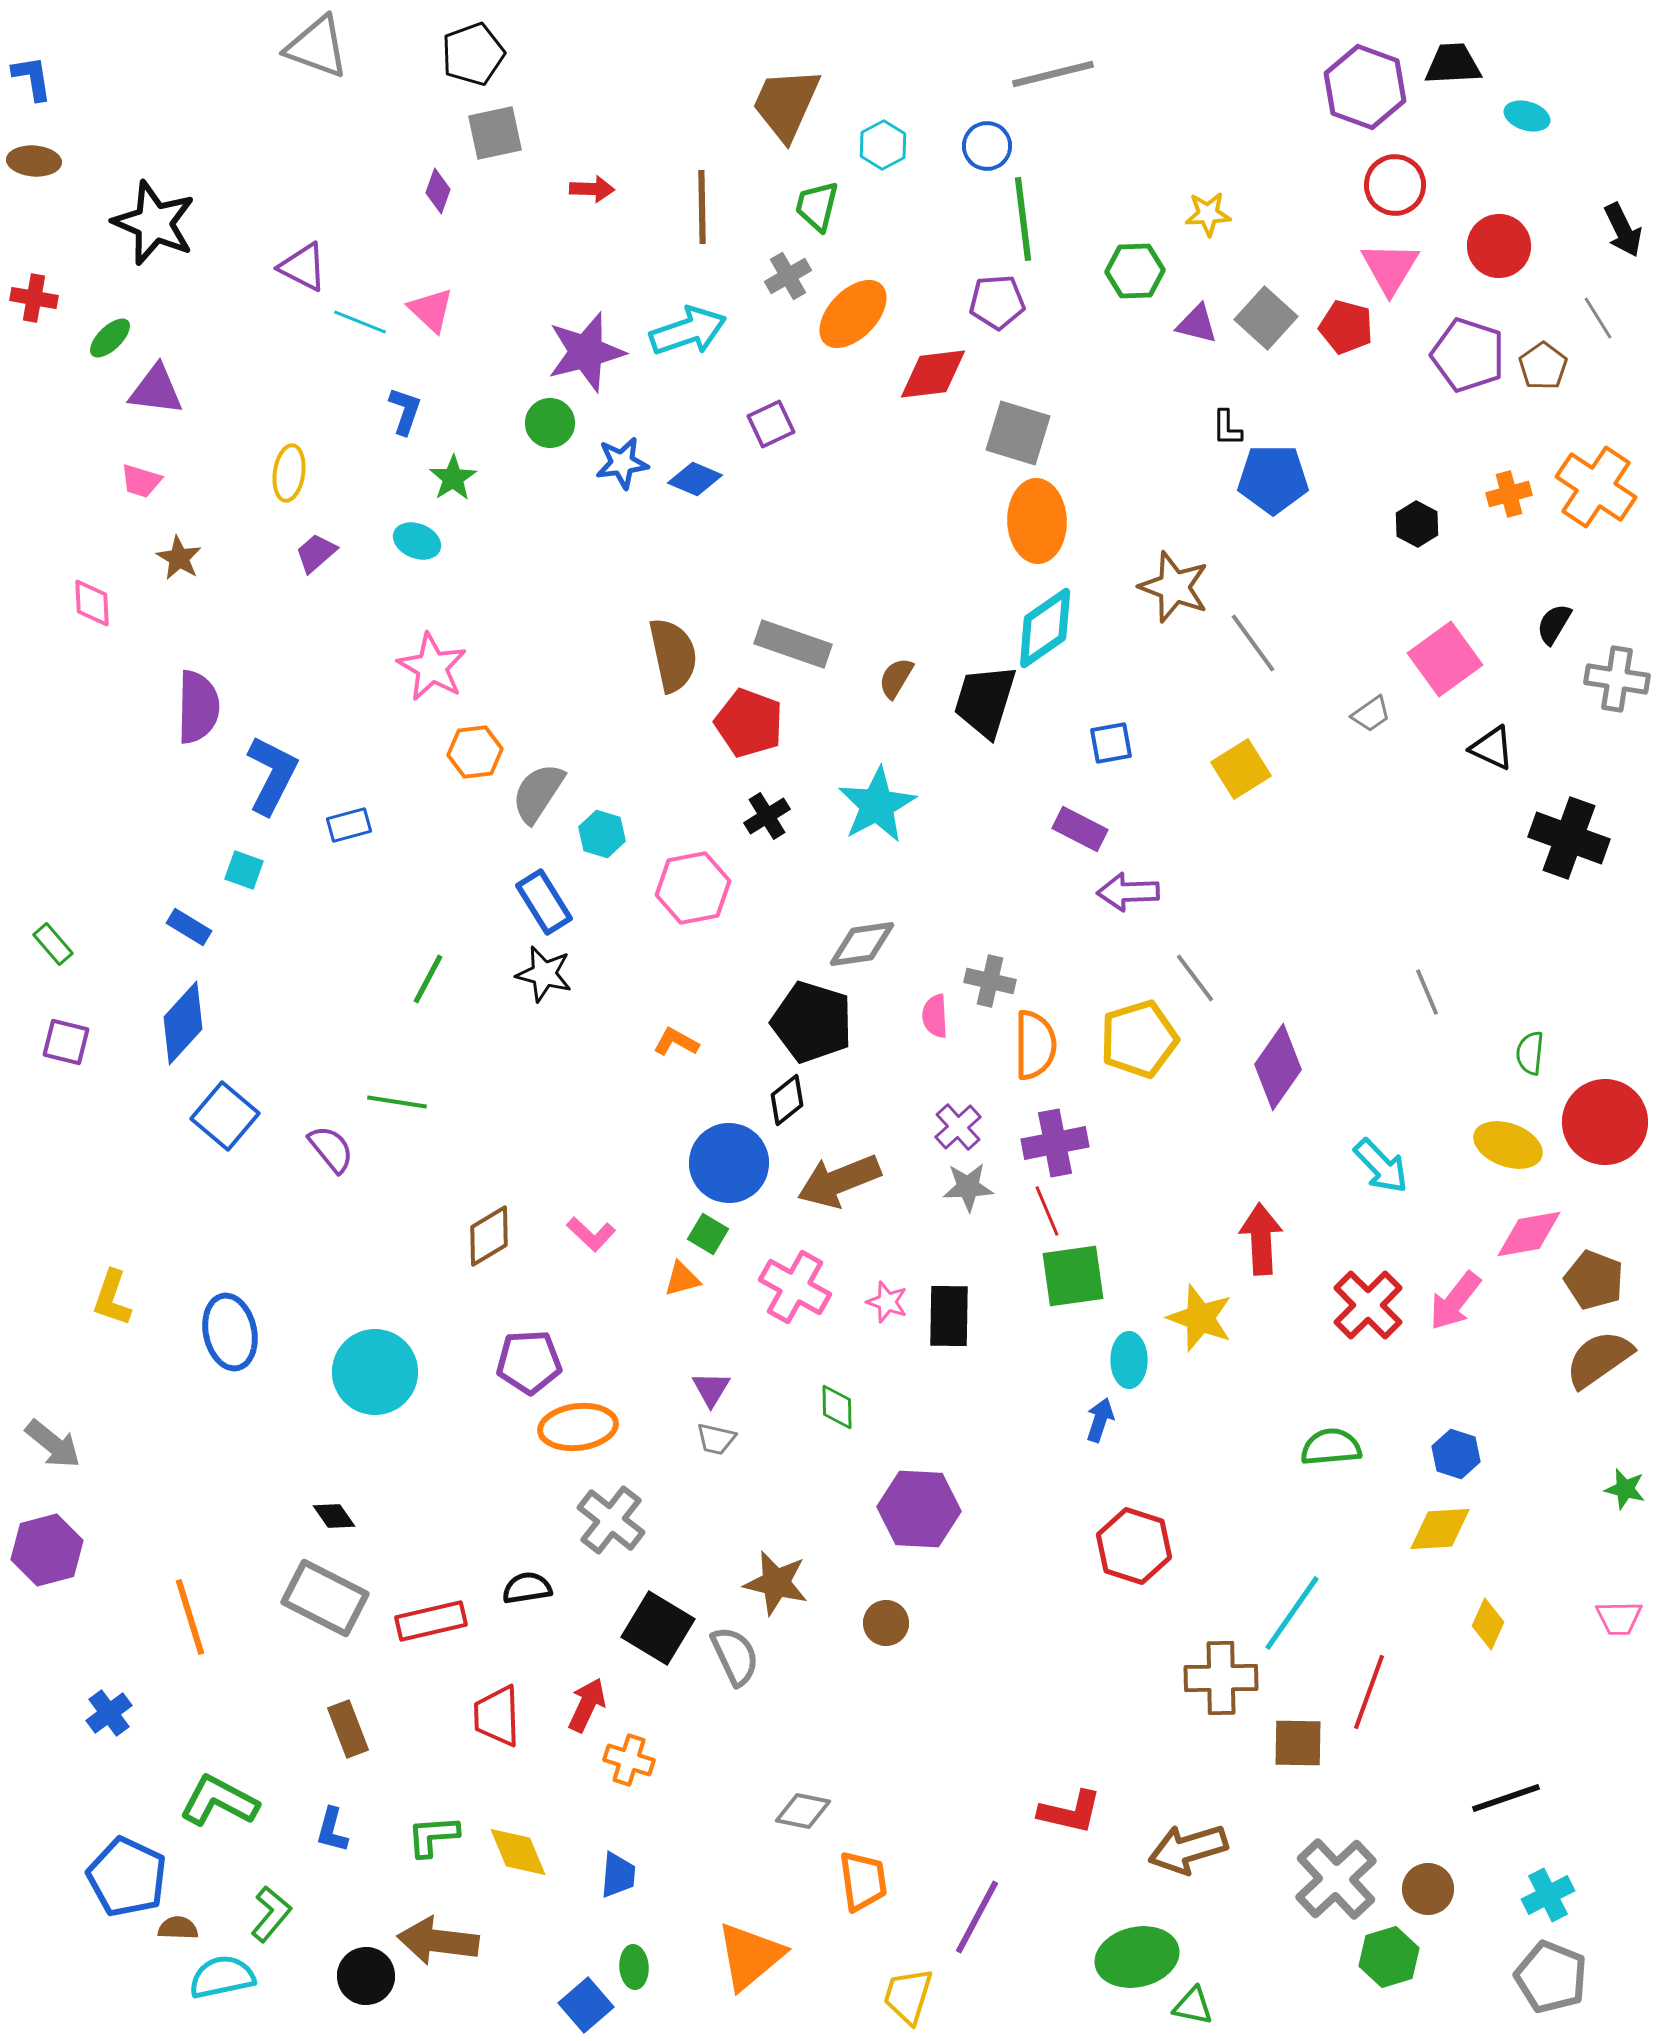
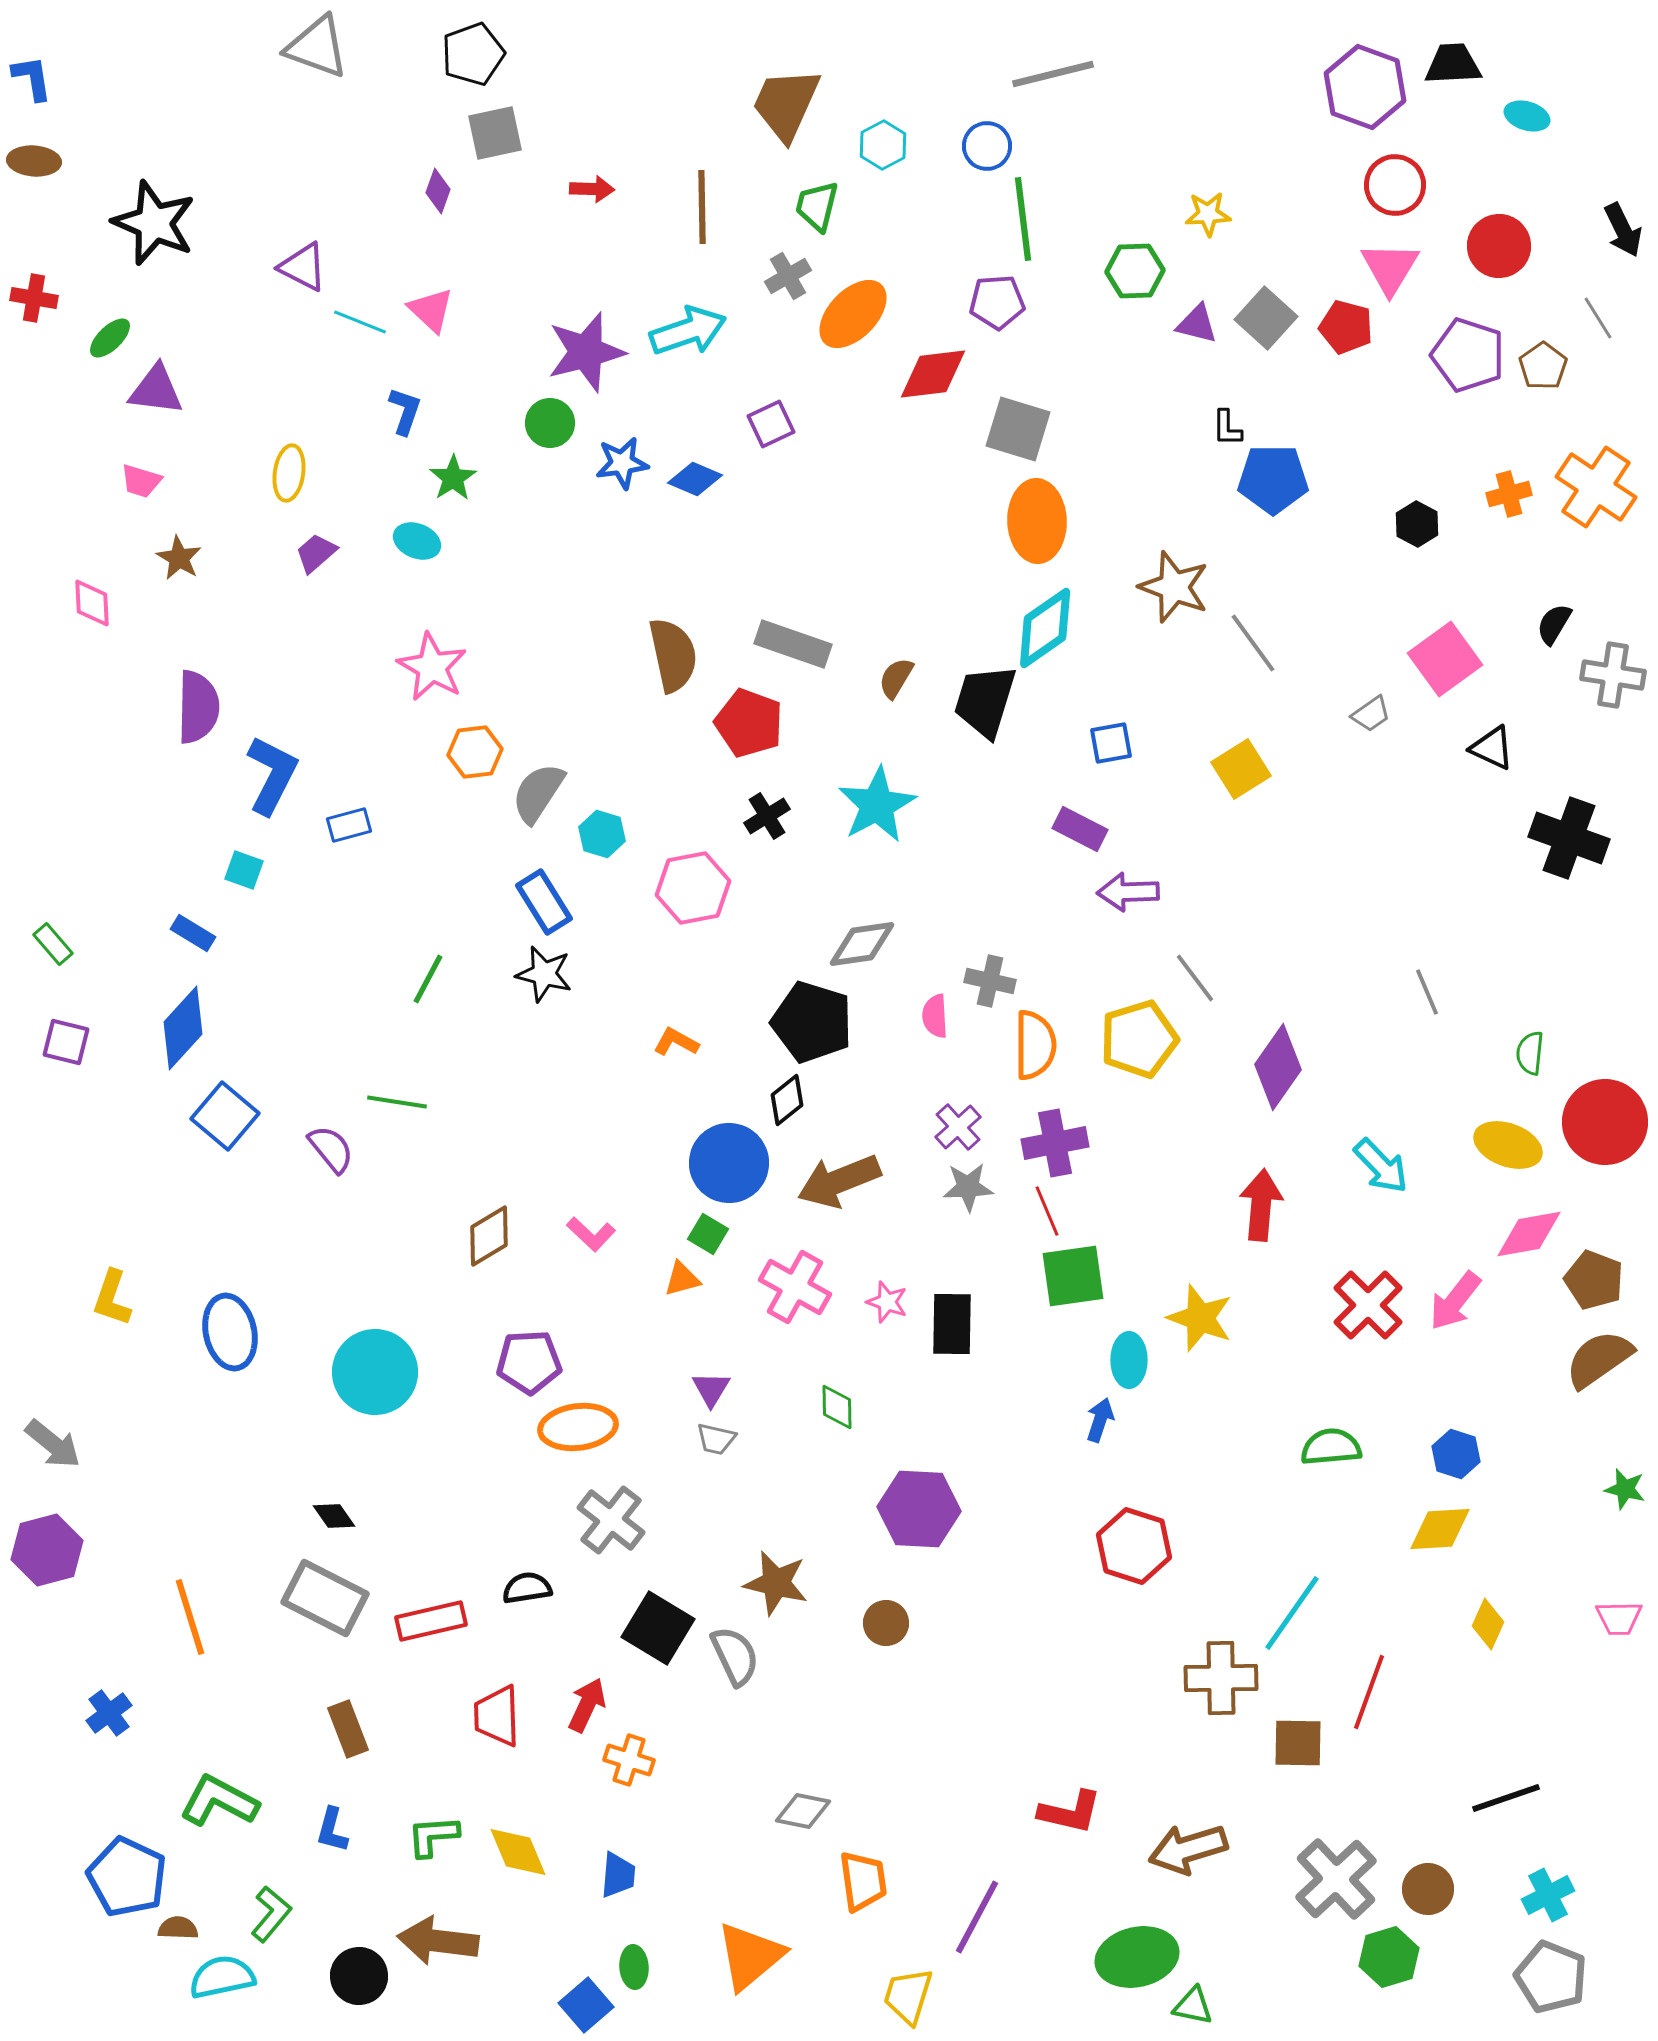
gray square at (1018, 433): moved 4 px up
gray cross at (1617, 679): moved 4 px left, 4 px up
blue rectangle at (189, 927): moved 4 px right, 6 px down
blue diamond at (183, 1023): moved 5 px down
red arrow at (1261, 1239): moved 34 px up; rotated 8 degrees clockwise
black rectangle at (949, 1316): moved 3 px right, 8 px down
black circle at (366, 1976): moved 7 px left
